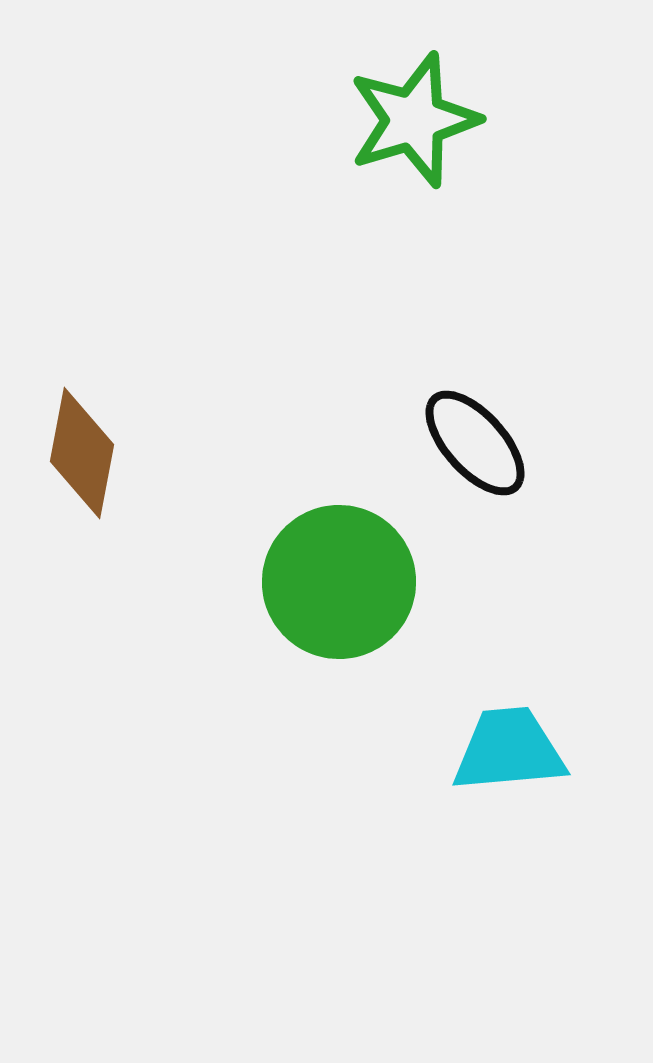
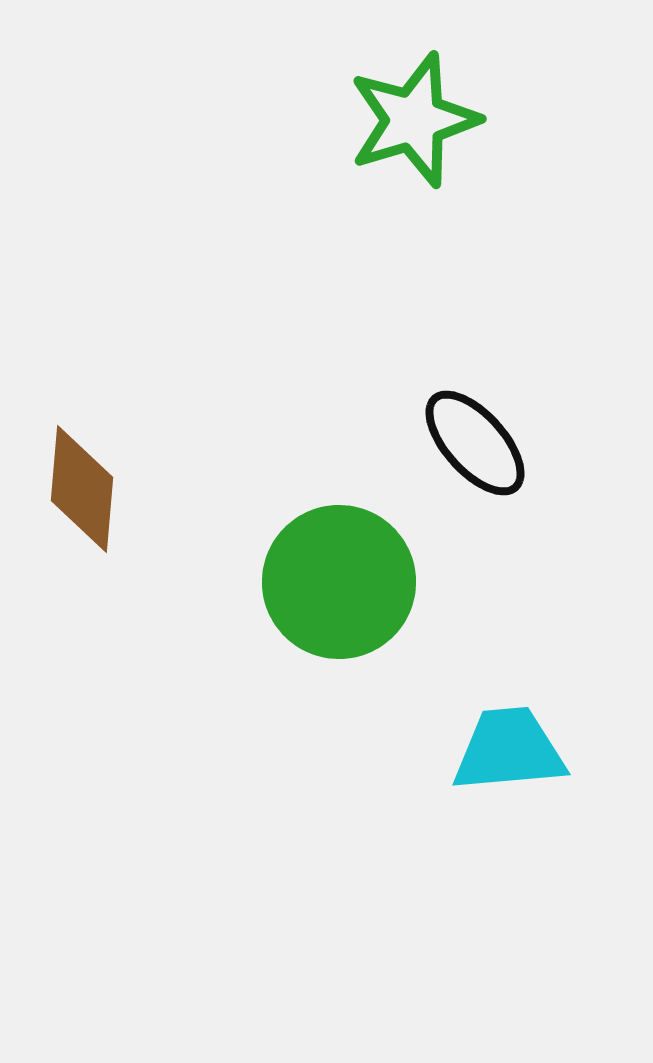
brown diamond: moved 36 px down; rotated 6 degrees counterclockwise
